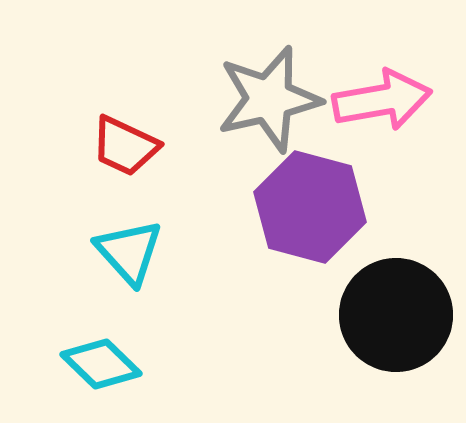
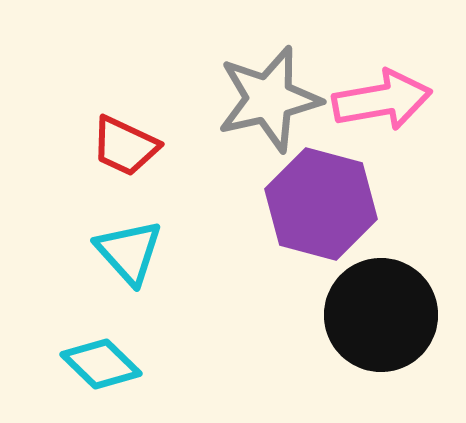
purple hexagon: moved 11 px right, 3 px up
black circle: moved 15 px left
